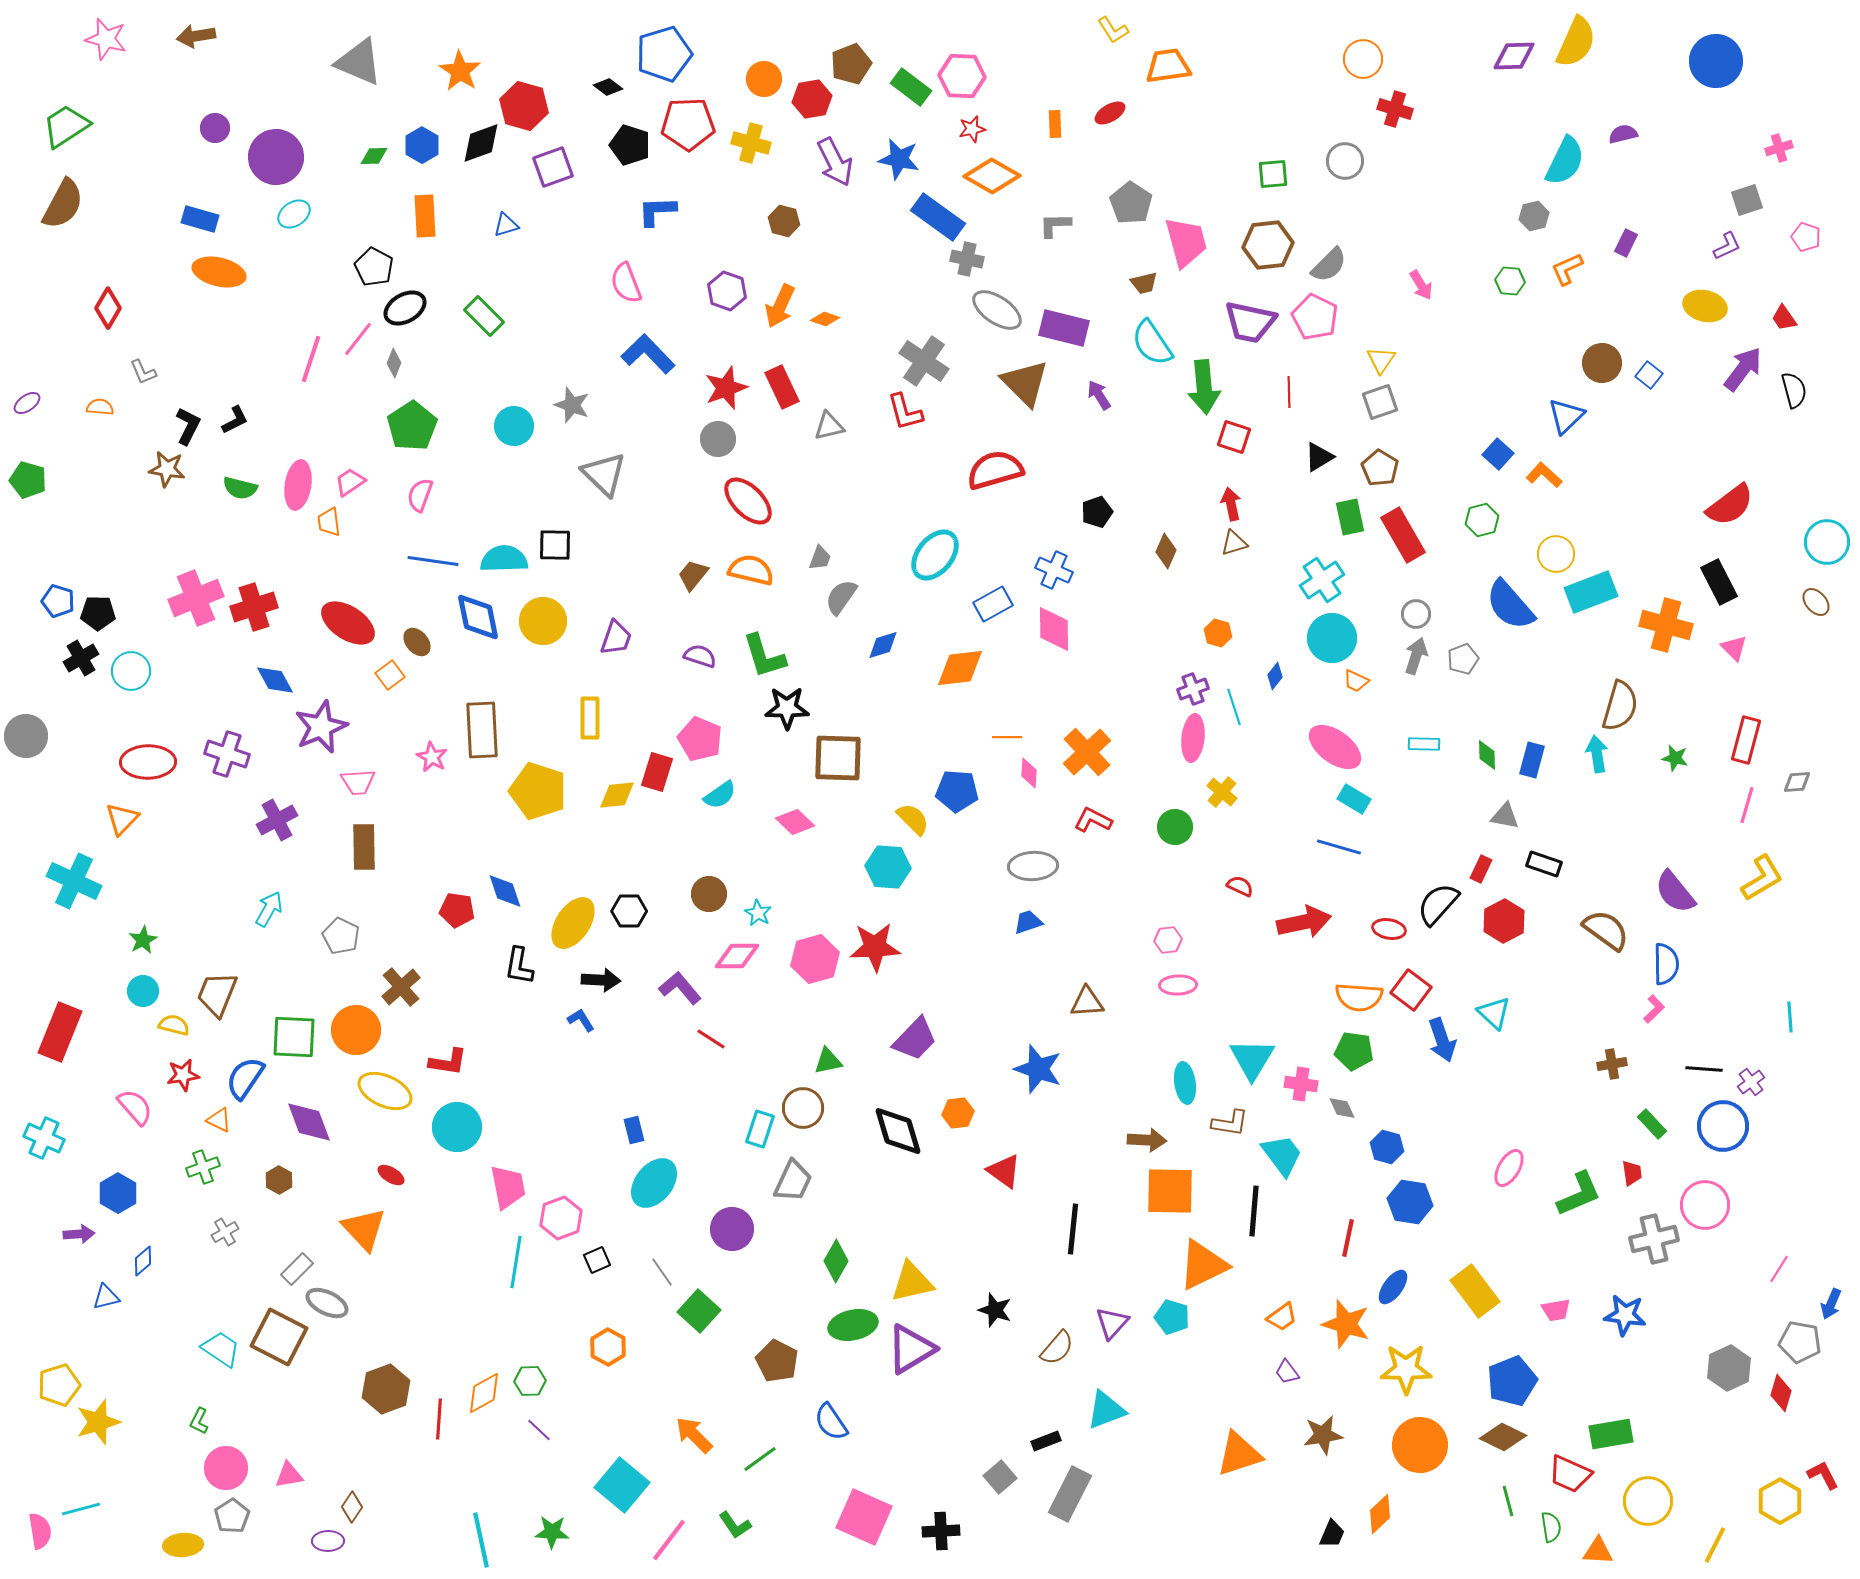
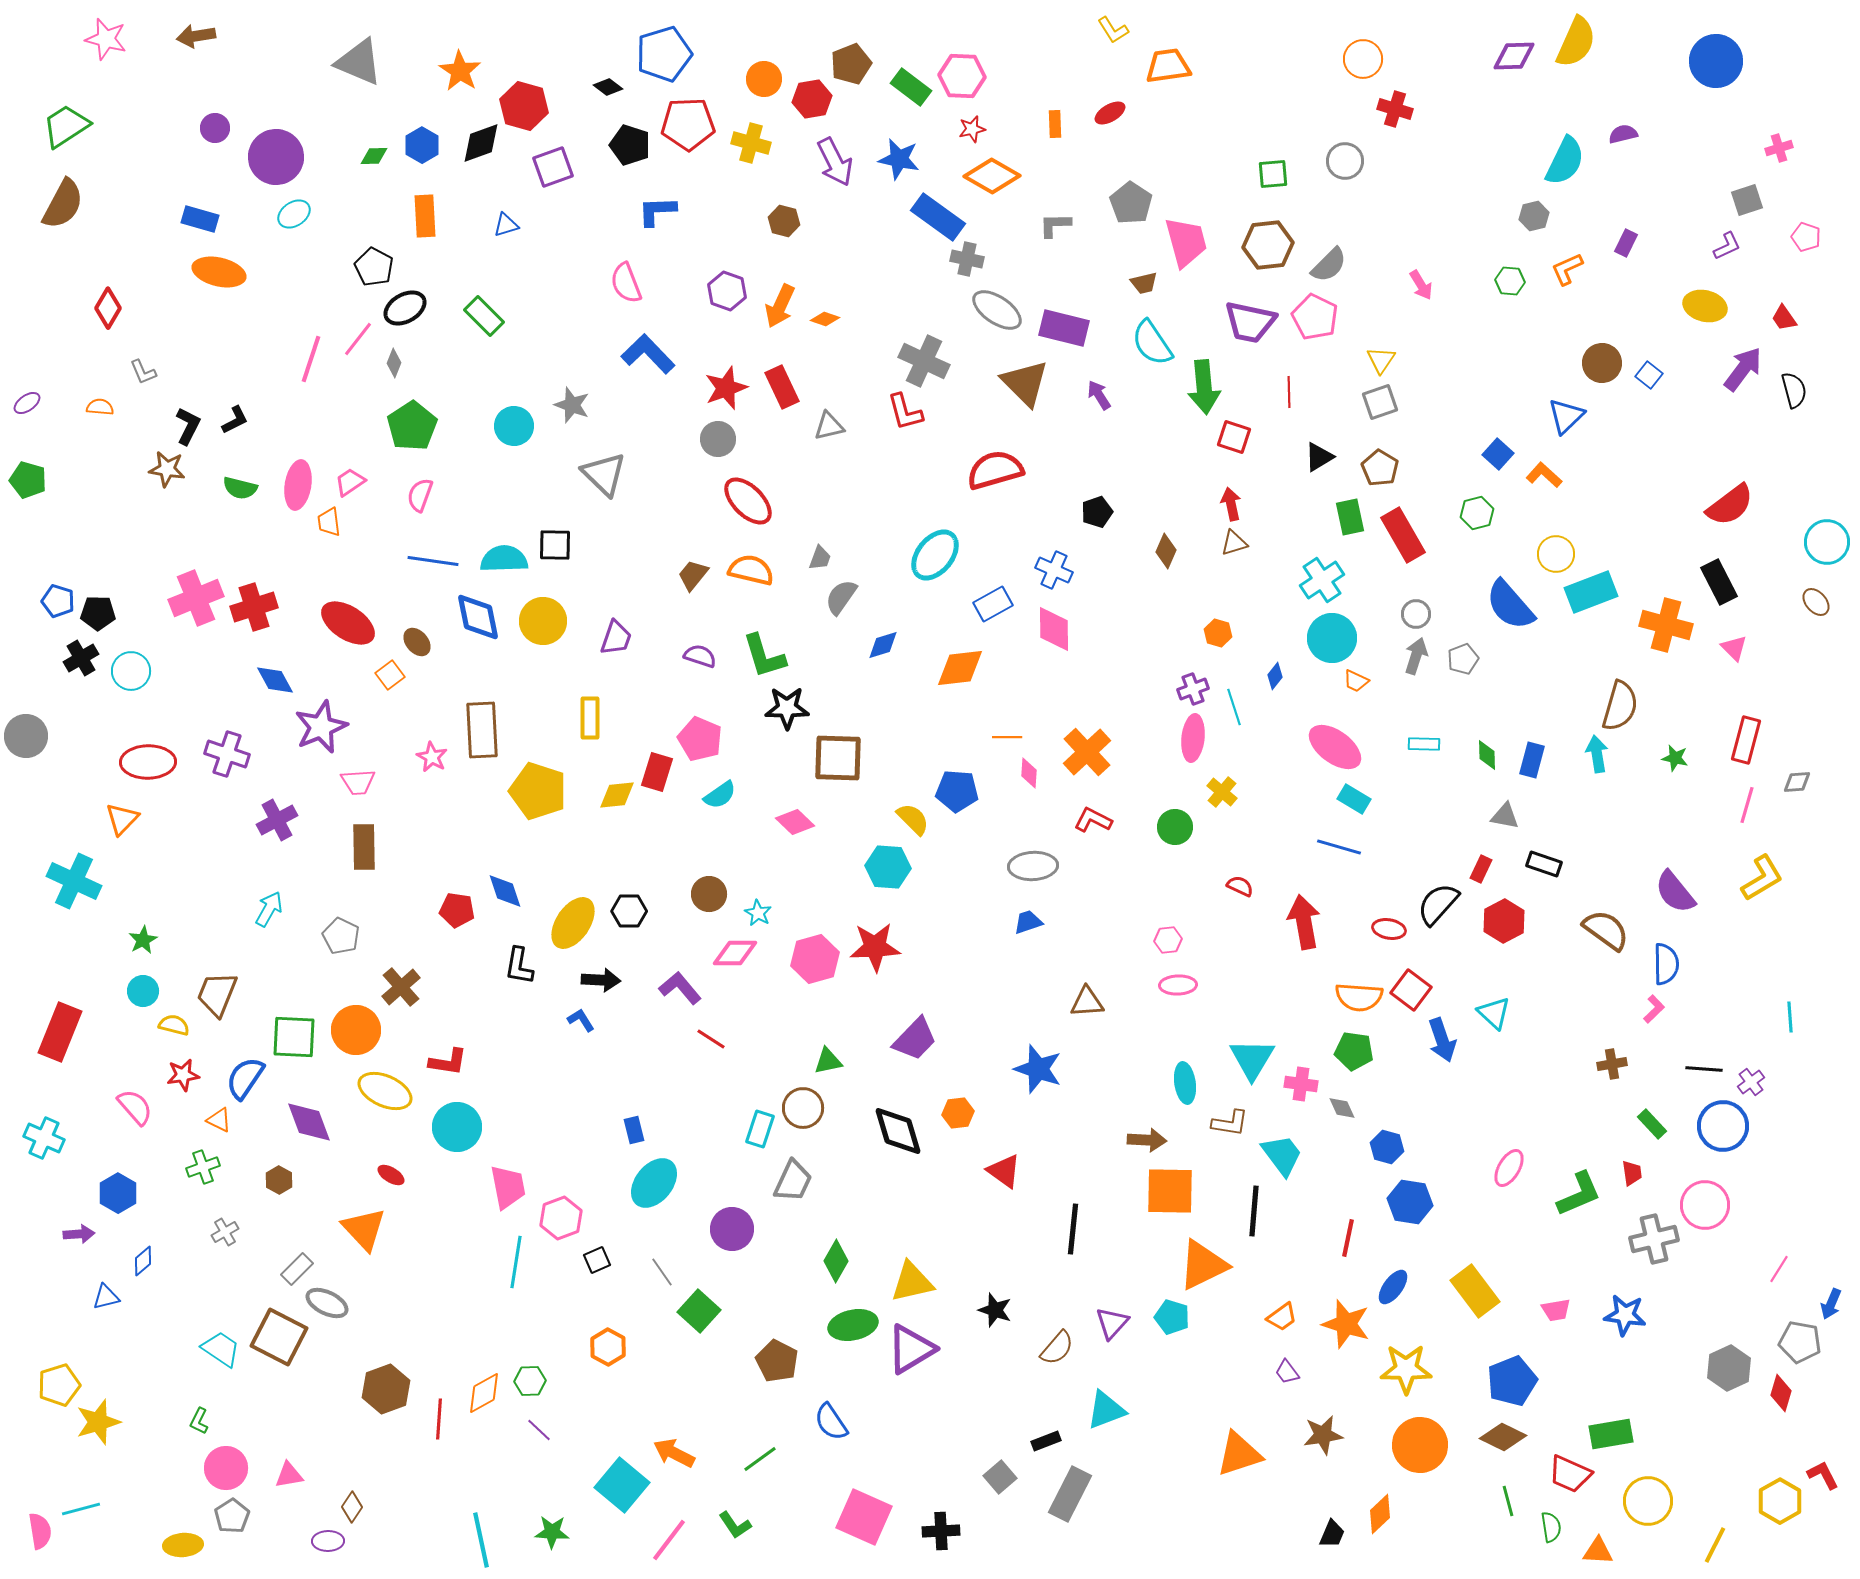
gray cross at (924, 361): rotated 9 degrees counterclockwise
green hexagon at (1482, 520): moved 5 px left, 7 px up
red arrow at (1304, 922): rotated 88 degrees counterclockwise
pink diamond at (737, 956): moved 2 px left, 3 px up
orange arrow at (694, 1435): moved 20 px left, 18 px down; rotated 18 degrees counterclockwise
